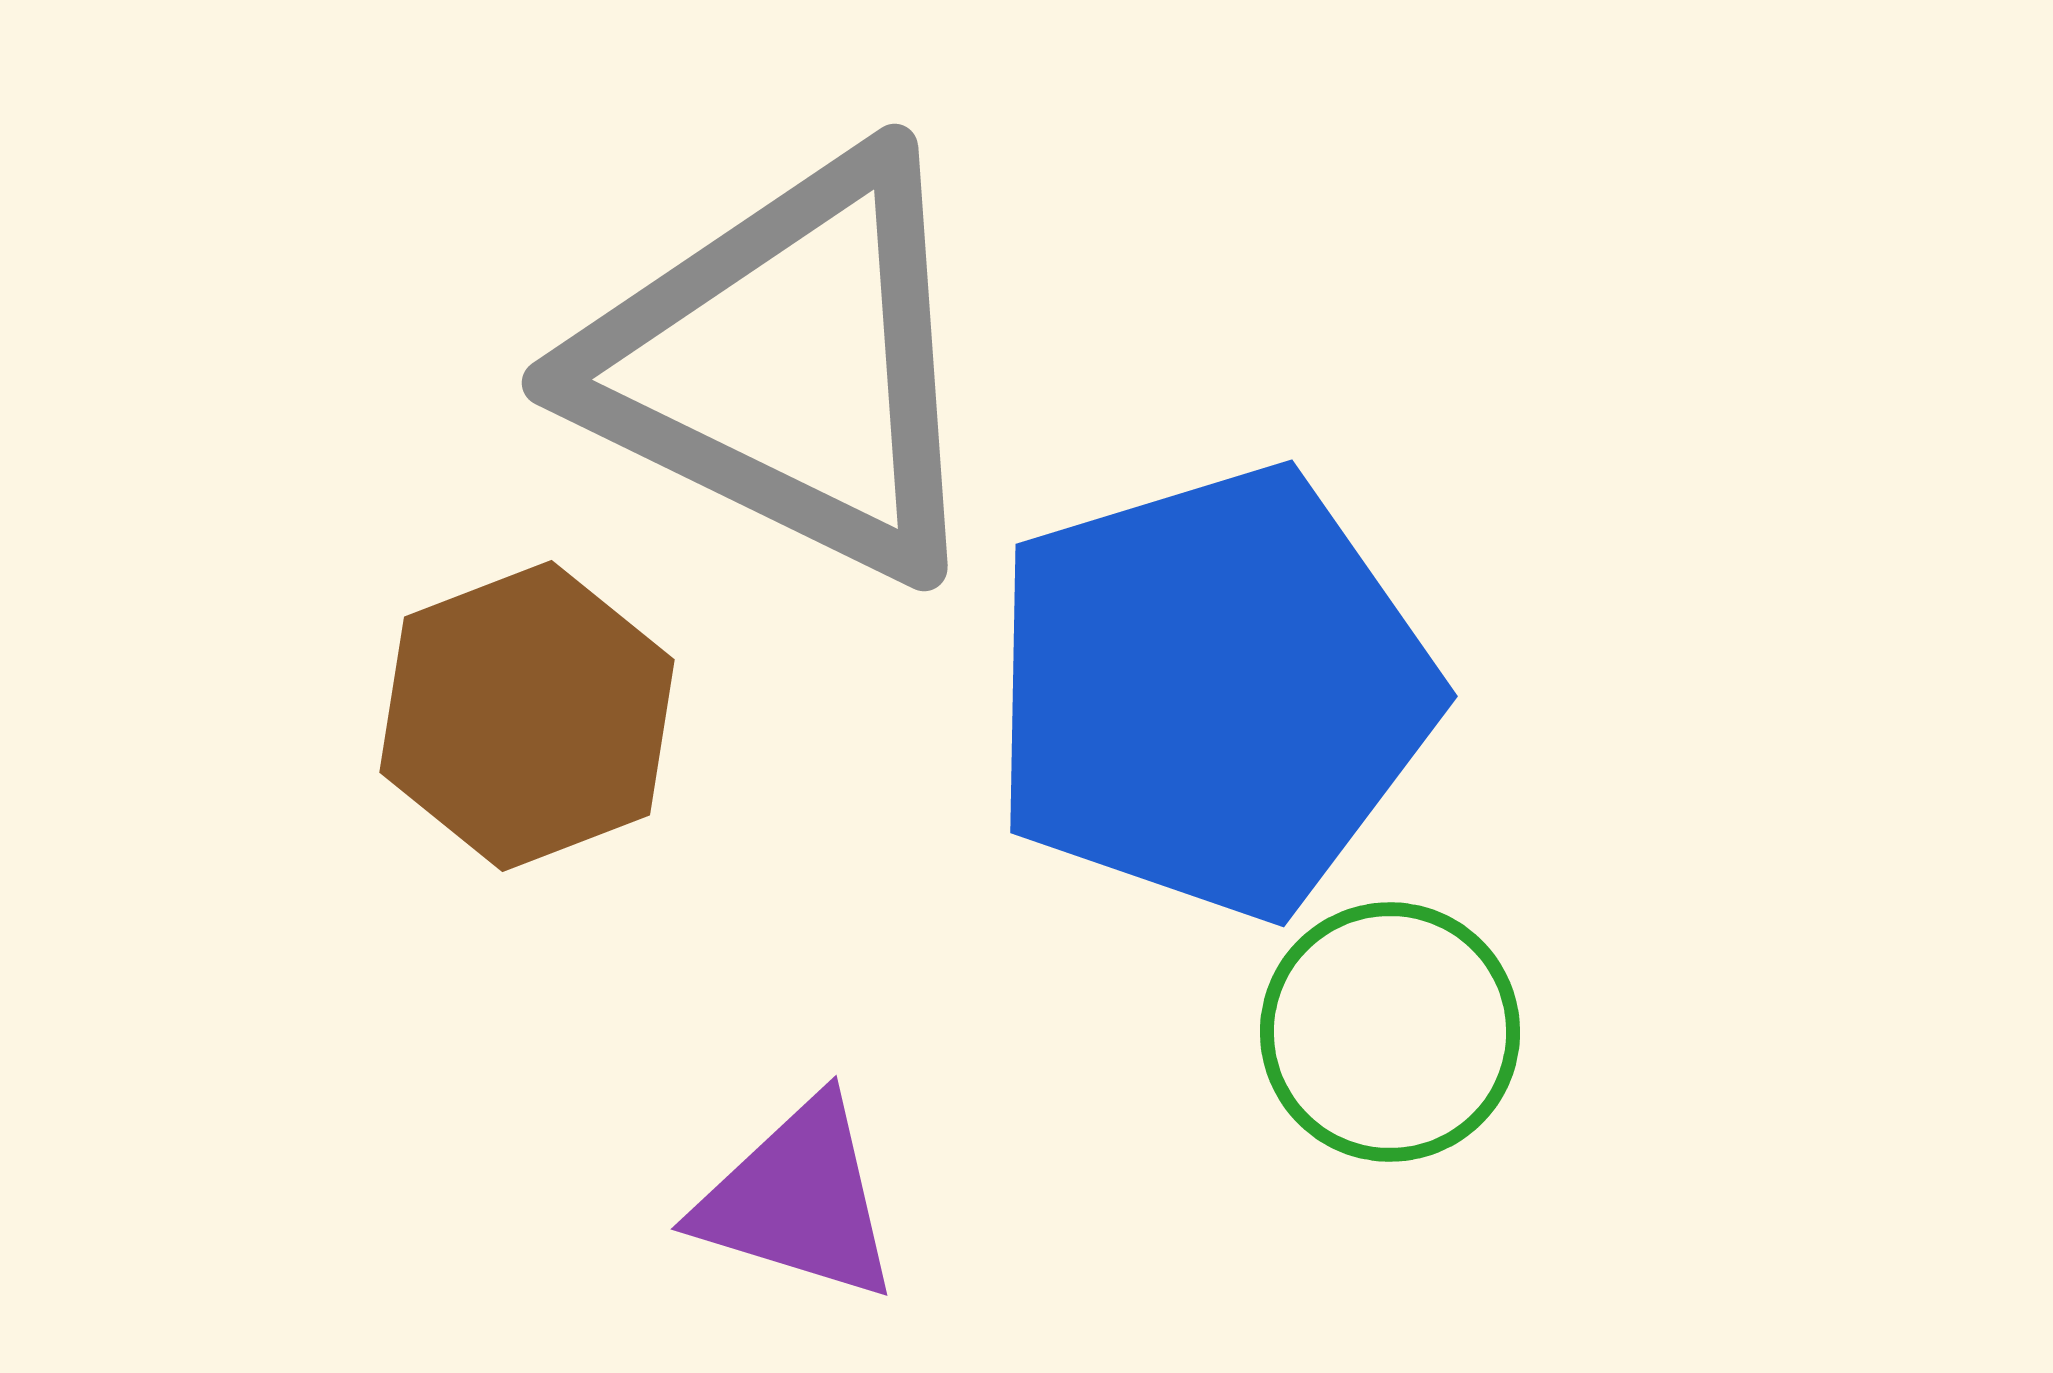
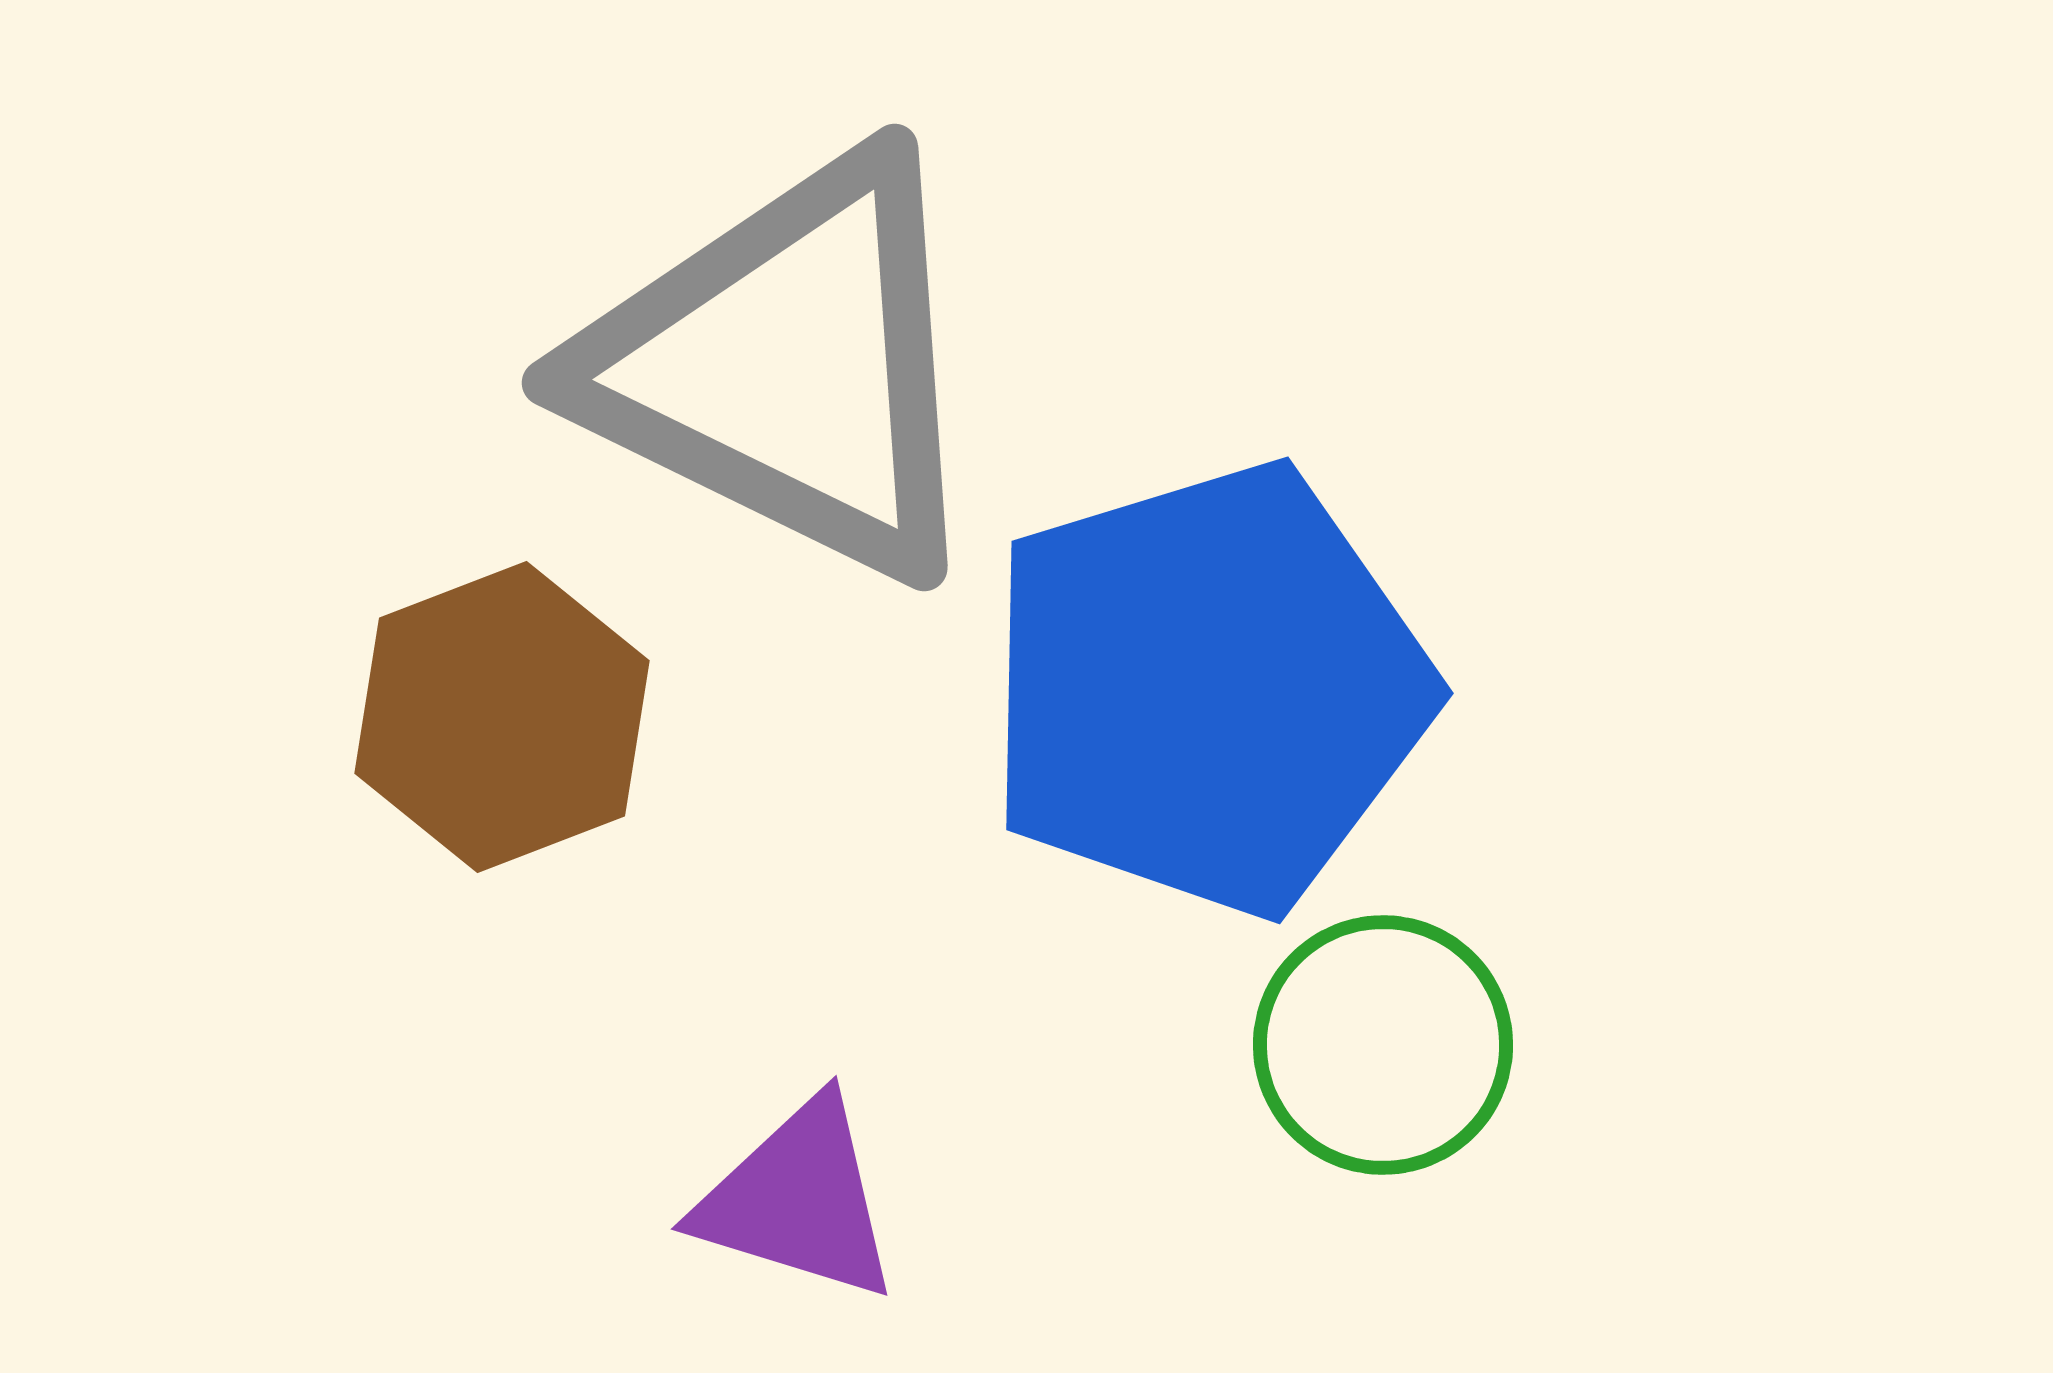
blue pentagon: moved 4 px left, 3 px up
brown hexagon: moved 25 px left, 1 px down
green circle: moved 7 px left, 13 px down
